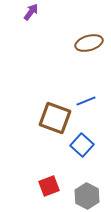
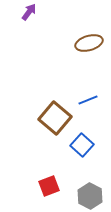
purple arrow: moved 2 px left
blue line: moved 2 px right, 1 px up
brown square: rotated 20 degrees clockwise
gray hexagon: moved 3 px right
